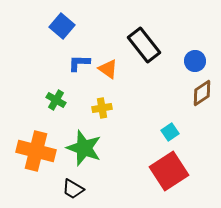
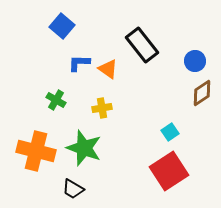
black rectangle: moved 2 px left
